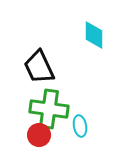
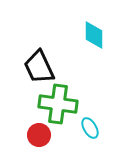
green cross: moved 9 px right, 5 px up
cyan ellipse: moved 10 px right, 2 px down; rotated 20 degrees counterclockwise
